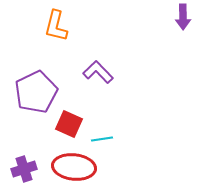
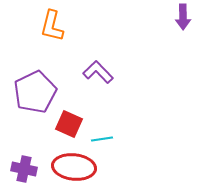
orange L-shape: moved 4 px left
purple pentagon: moved 1 px left
purple cross: rotated 30 degrees clockwise
